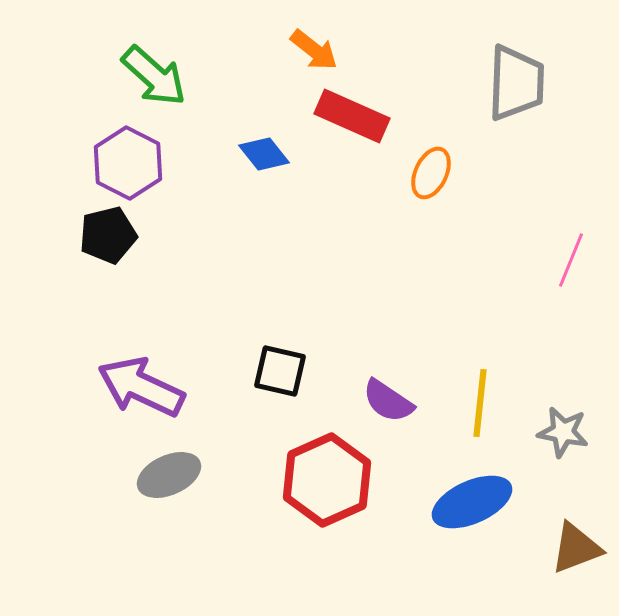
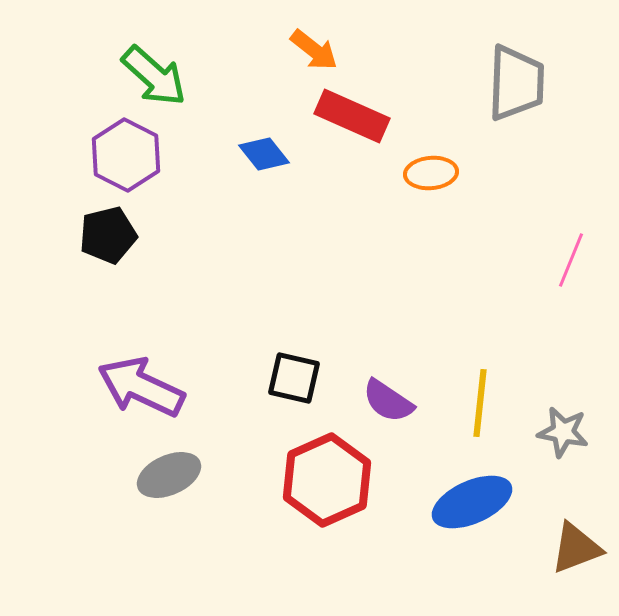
purple hexagon: moved 2 px left, 8 px up
orange ellipse: rotated 60 degrees clockwise
black square: moved 14 px right, 7 px down
